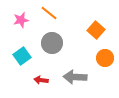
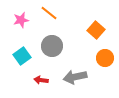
gray circle: moved 3 px down
gray arrow: rotated 15 degrees counterclockwise
